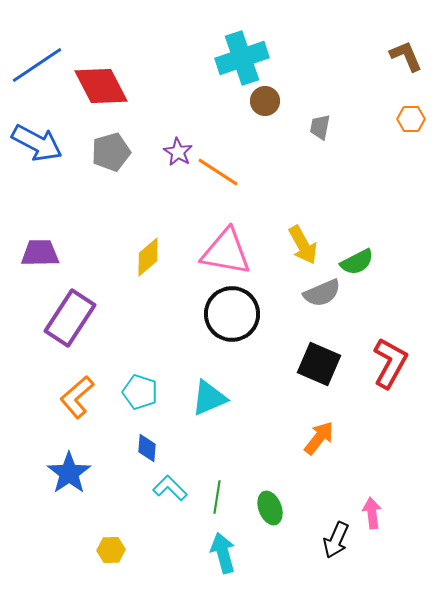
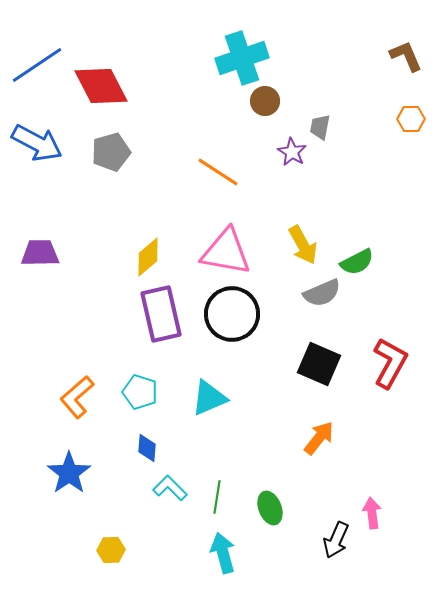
purple star: moved 114 px right
purple rectangle: moved 91 px right, 4 px up; rotated 46 degrees counterclockwise
